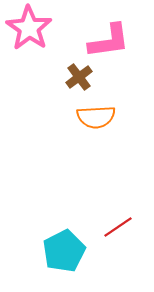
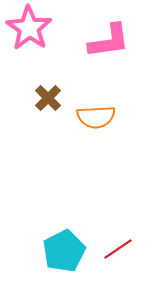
brown cross: moved 31 px left, 21 px down; rotated 8 degrees counterclockwise
red line: moved 22 px down
